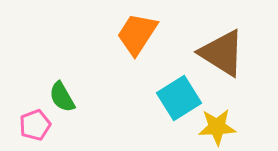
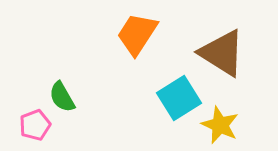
yellow star: moved 3 px right, 2 px up; rotated 27 degrees clockwise
